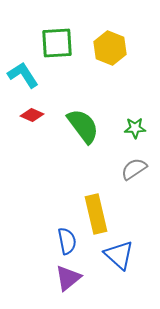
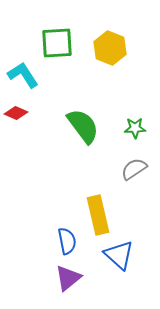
red diamond: moved 16 px left, 2 px up
yellow rectangle: moved 2 px right, 1 px down
